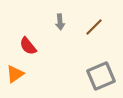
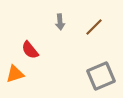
red semicircle: moved 2 px right, 4 px down
orange triangle: rotated 18 degrees clockwise
